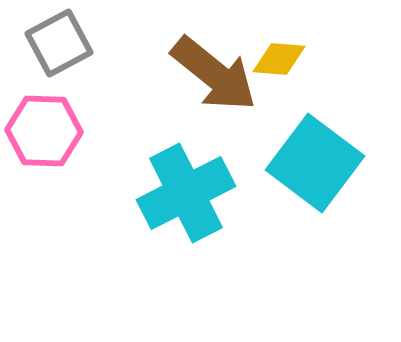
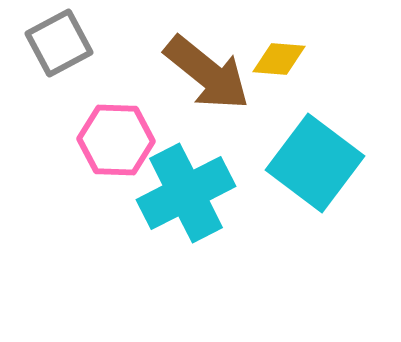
brown arrow: moved 7 px left, 1 px up
pink hexagon: moved 72 px right, 9 px down
